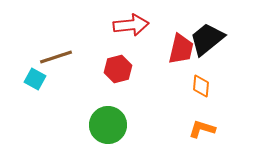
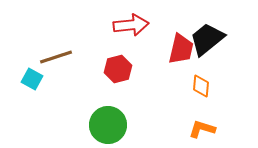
cyan square: moved 3 px left
